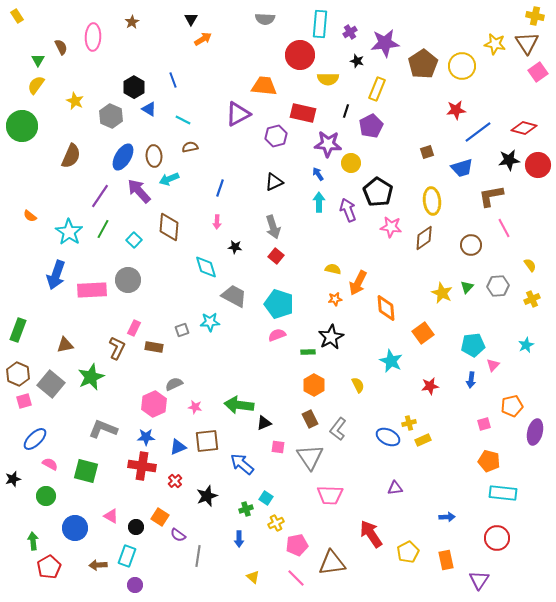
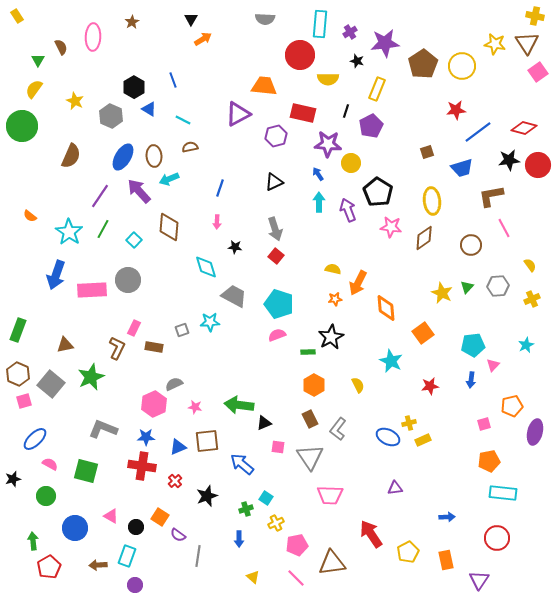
yellow semicircle at (36, 85): moved 2 px left, 4 px down
gray arrow at (273, 227): moved 2 px right, 2 px down
orange pentagon at (489, 461): rotated 25 degrees counterclockwise
